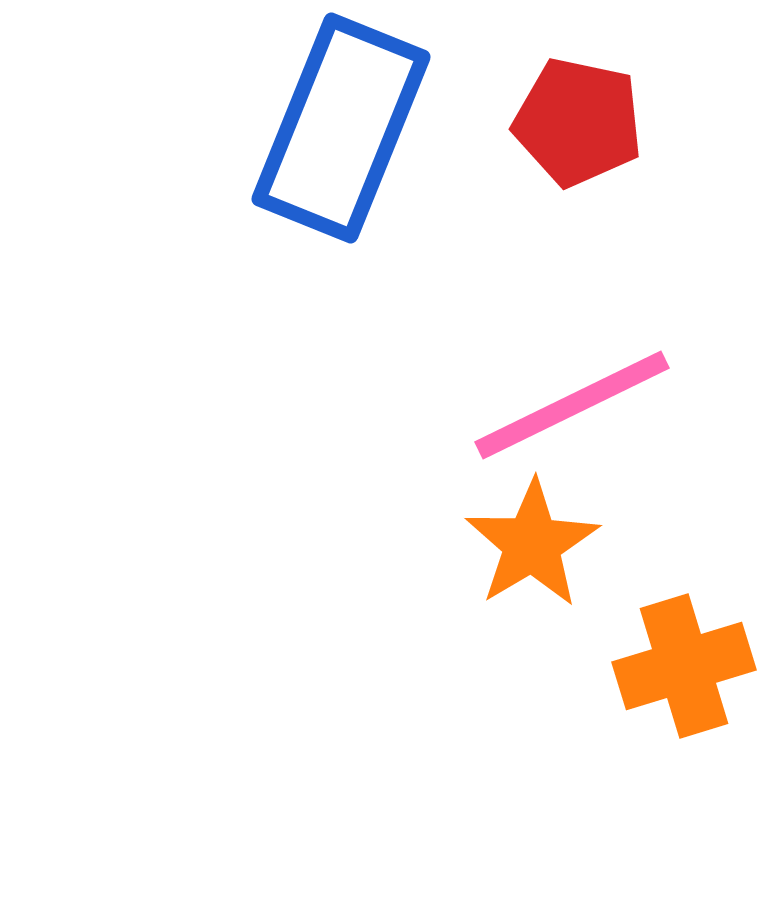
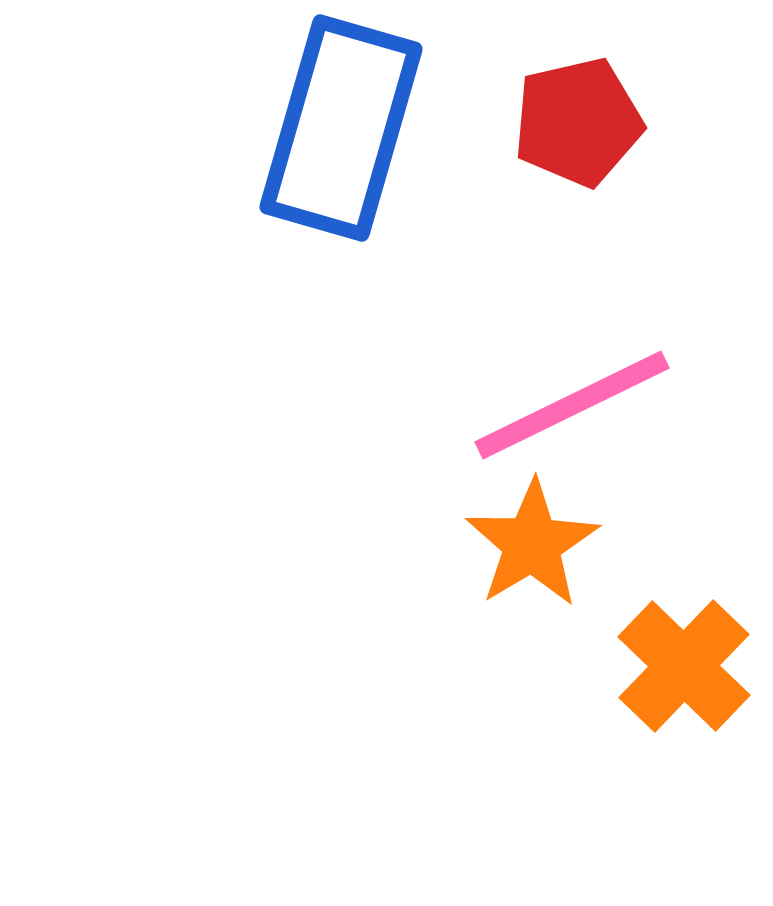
red pentagon: rotated 25 degrees counterclockwise
blue rectangle: rotated 6 degrees counterclockwise
orange cross: rotated 29 degrees counterclockwise
